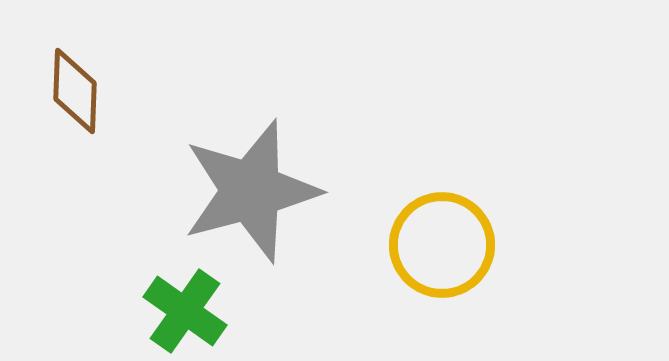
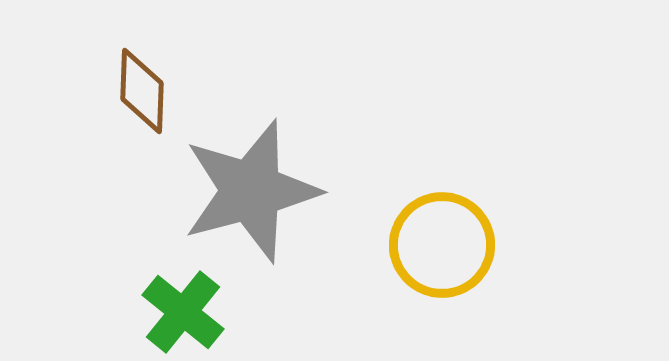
brown diamond: moved 67 px right
green cross: moved 2 px left, 1 px down; rotated 4 degrees clockwise
